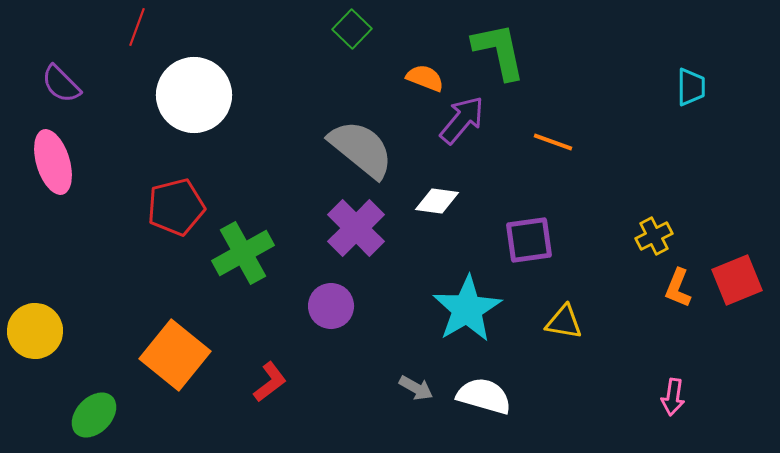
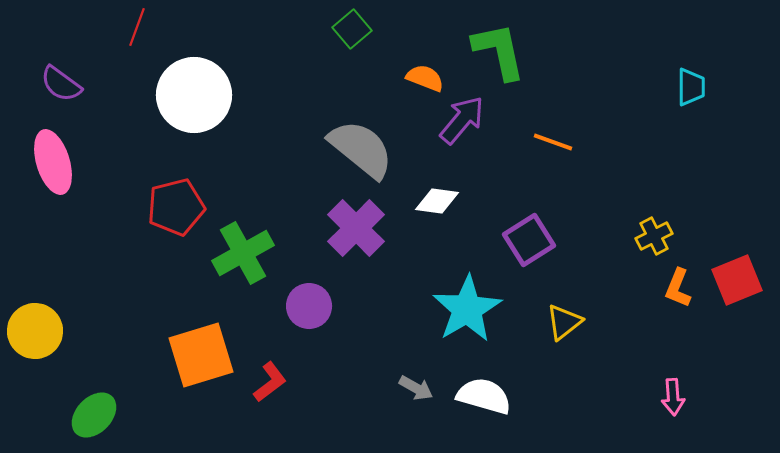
green square: rotated 6 degrees clockwise
purple semicircle: rotated 9 degrees counterclockwise
purple square: rotated 24 degrees counterclockwise
purple circle: moved 22 px left
yellow triangle: rotated 48 degrees counterclockwise
orange square: moved 26 px right; rotated 34 degrees clockwise
pink arrow: rotated 12 degrees counterclockwise
